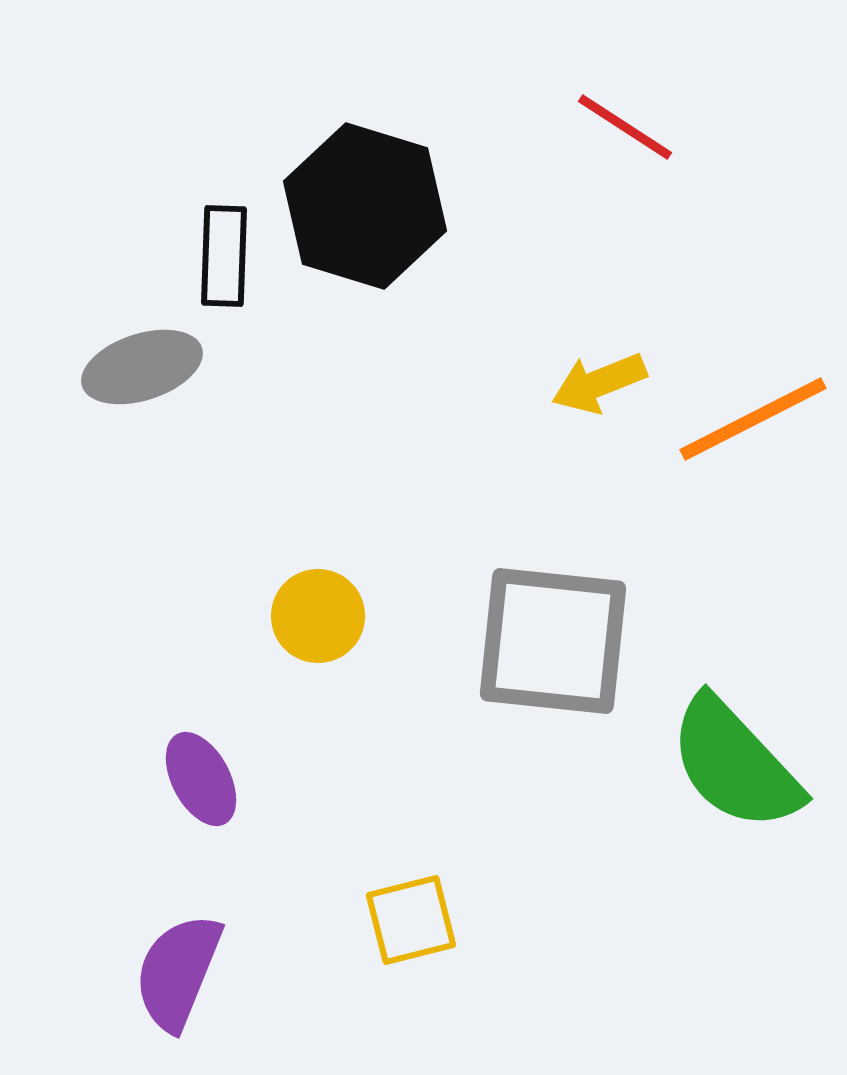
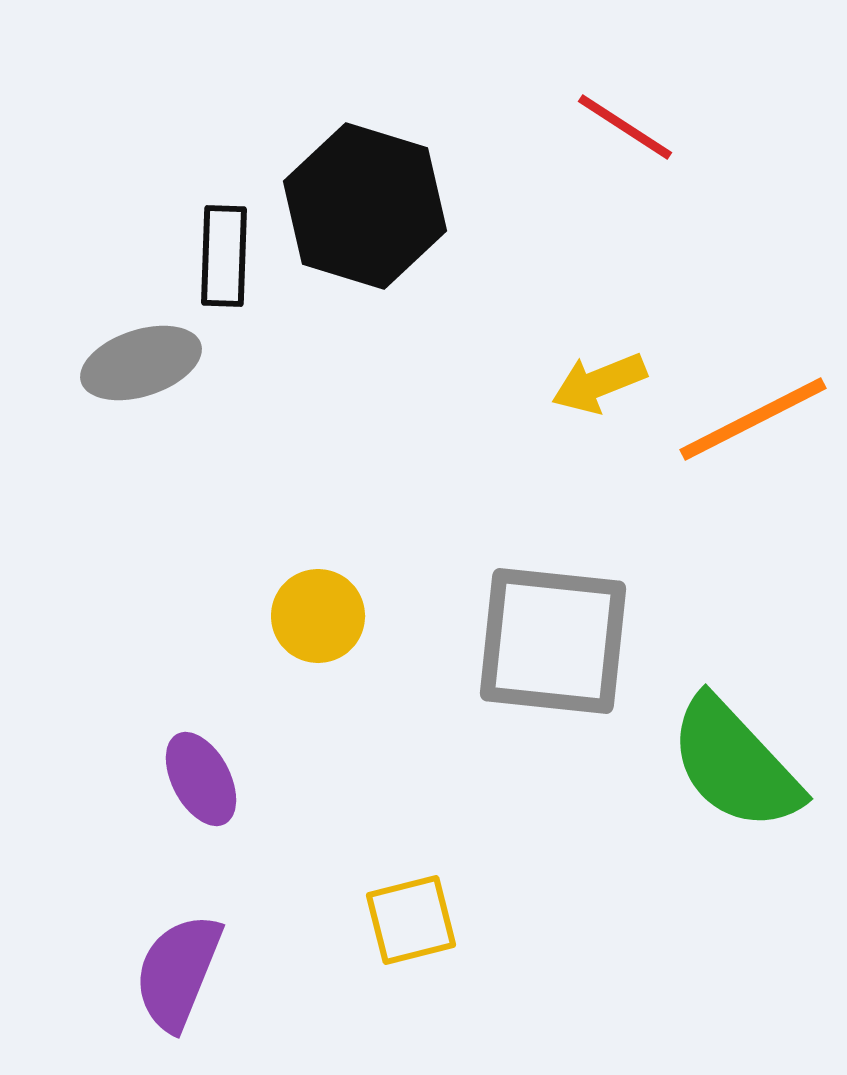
gray ellipse: moved 1 px left, 4 px up
